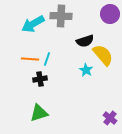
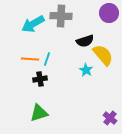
purple circle: moved 1 px left, 1 px up
